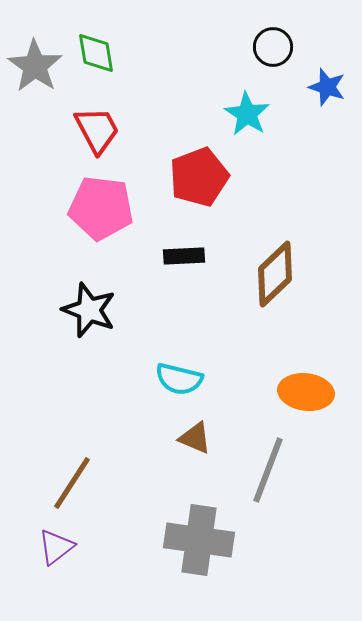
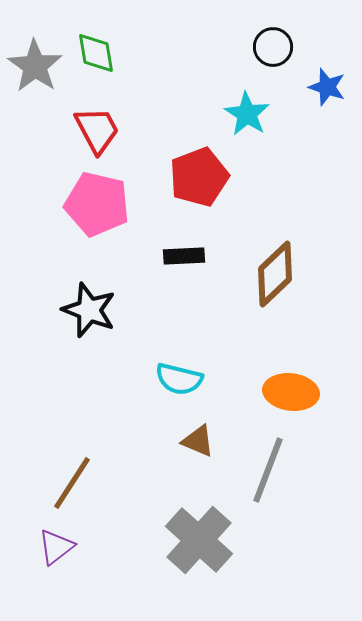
pink pentagon: moved 4 px left, 4 px up; rotated 6 degrees clockwise
orange ellipse: moved 15 px left
brown triangle: moved 3 px right, 3 px down
gray cross: rotated 34 degrees clockwise
